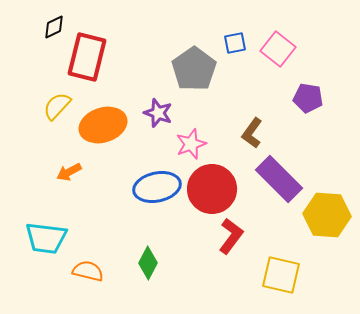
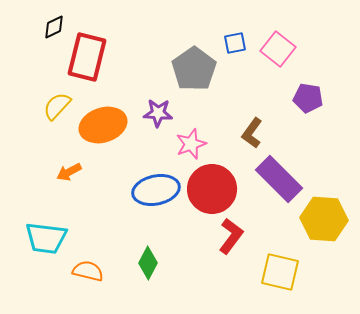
purple star: rotated 16 degrees counterclockwise
blue ellipse: moved 1 px left, 3 px down
yellow hexagon: moved 3 px left, 4 px down
yellow square: moved 1 px left, 3 px up
